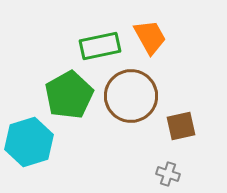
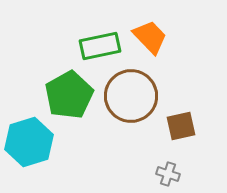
orange trapezoid: rotated 15 degrees counterclockwise
